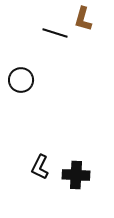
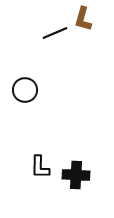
black line: rotated 40 degrees counterclockwise
black circle: moved 4 px right, 10 px down
black L-shape: rotated 25 degrees counterclockwise
